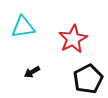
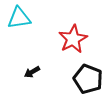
cyan triangle: moved 4 px left, 9 px up
black pentagon: rotated 24 degrees counterclockwise
